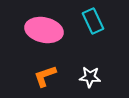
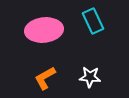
pink ellipse: rotated 18 degrees counterclockwise
orange L-shape: moved 2 px down; rotated 10 degrees counterclockwise
